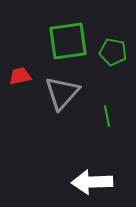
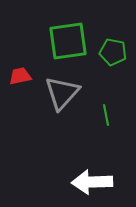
green line: moved 1 px left, 1 px up
